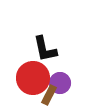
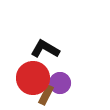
black L-shape: rotated 132 degrees clockwise
brown rectangle: moved 3 px left
